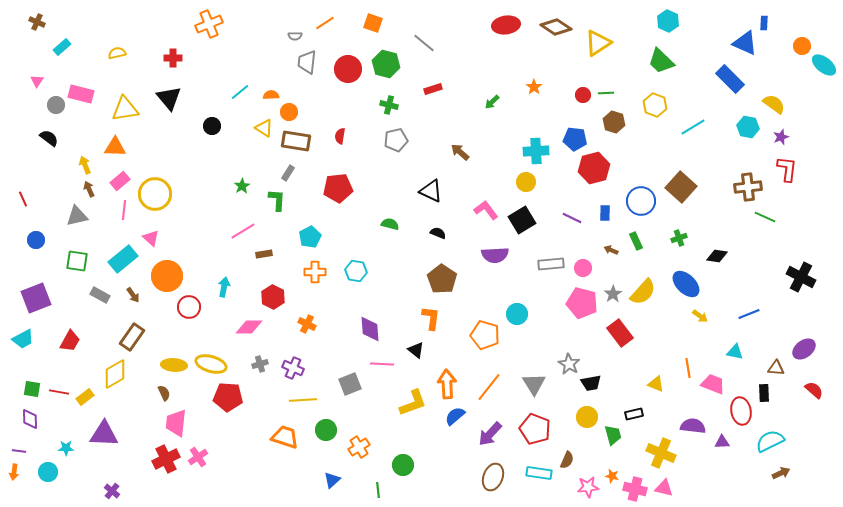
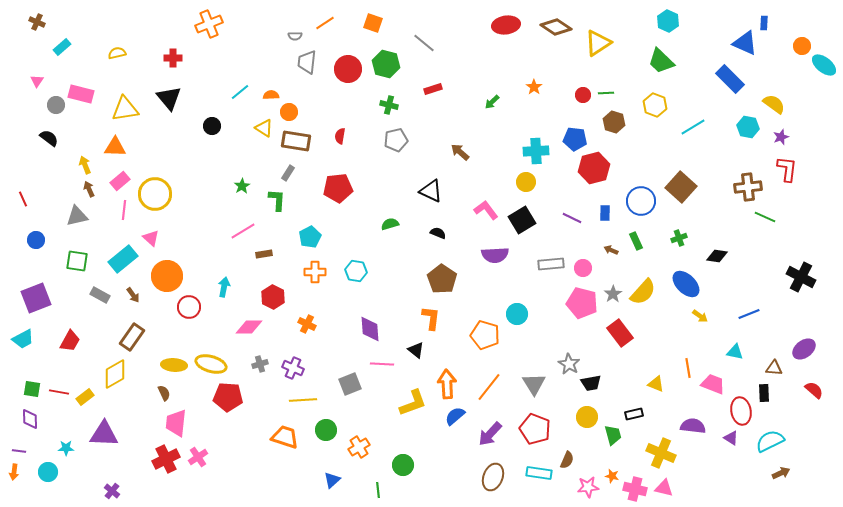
green semicircle at (390, 224): rotated 30 degrees counterclockwise
brown triangle at (776, 368): moved 2 px left
purple triangle at (722, 442): moved 9 px right, 4 px up; rotated 35 degrees clockwise
